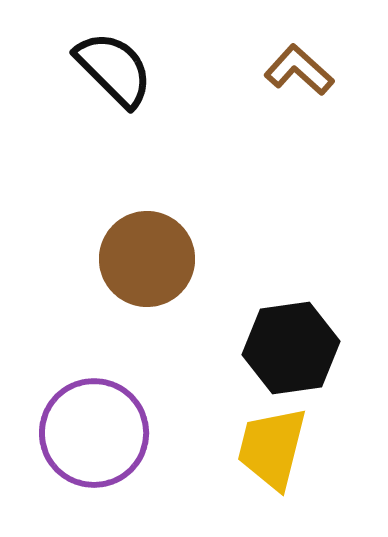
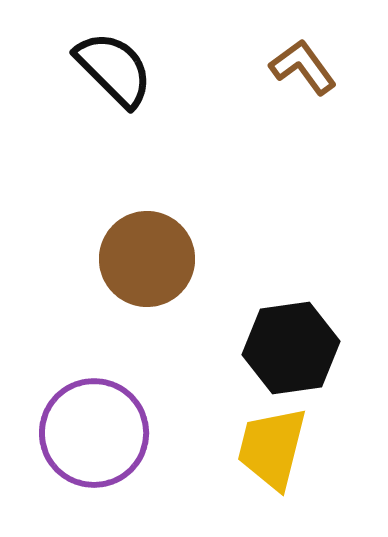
brown L-shape: moved 4 px right, 3 px up; rotated 12 degrees clockwise
